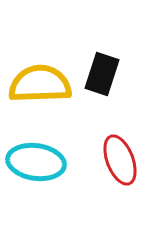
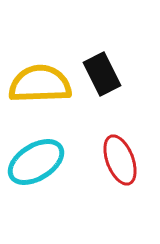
black rectangle: rotated 45 degrees counterclockwise
cyan ellipse: rotated 40 degrees counterclockwise
